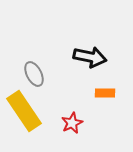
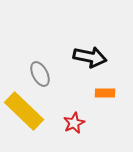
gray ellipse: moved 6 px right
yellow rectangle: rotated 12 degrees counterclockwise
red star: moved 2 px right
